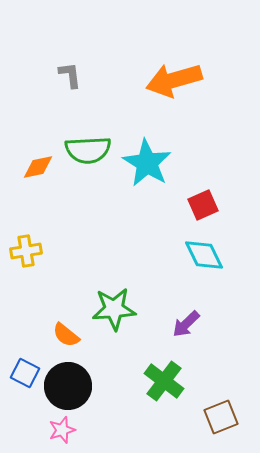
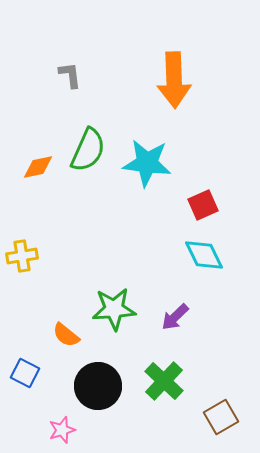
orange arrow: rotated 76 degrees counterclockwise
green semicircle: rotated 63 degrees counterclockwise
cyan star: rotated 24 degrees counterclockwise
yellow cross: moved 4 px left, 5 px down
purple arrow: moved 11 px left, 7 px up
green cross: rotated 6 degrees clockwise
black circle: moved 30 px right
brown square: rotated 8 degrees counterclockwise
